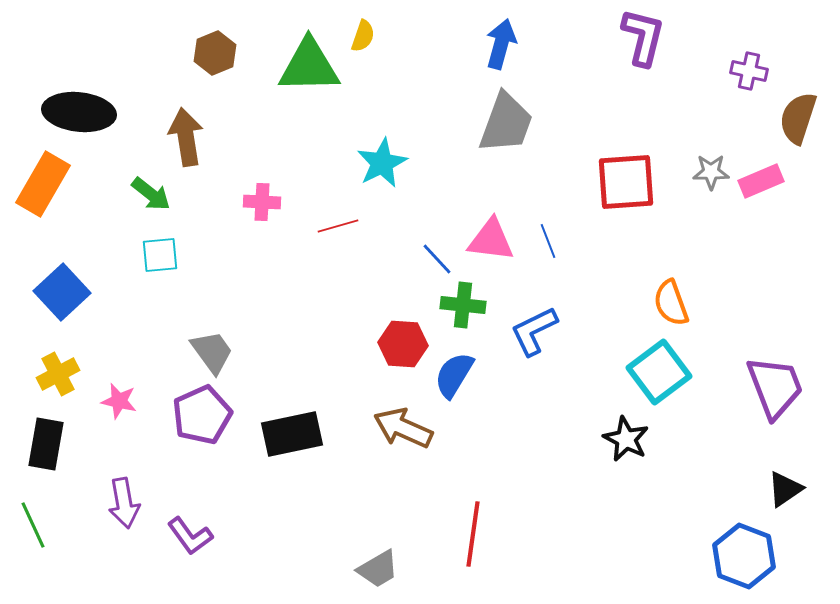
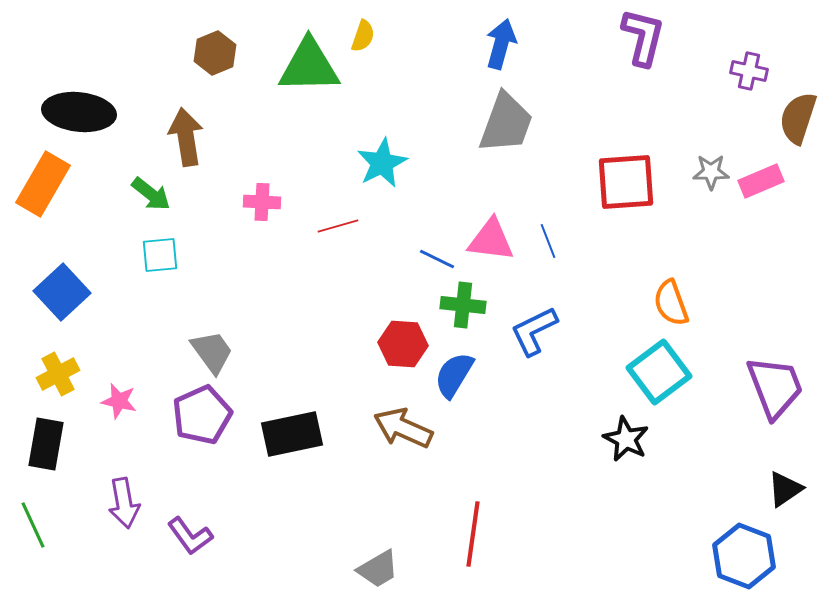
blue line at (437, 259): rotated 21 degrees counterclockwise
